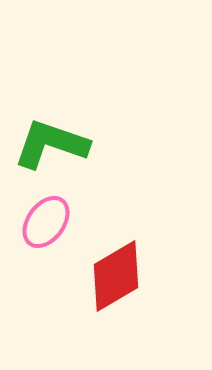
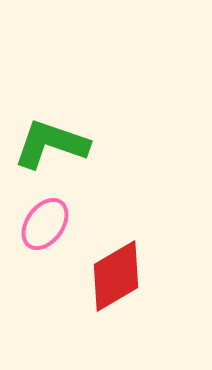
pink ellipse: moved 1 px left, 2 px down
